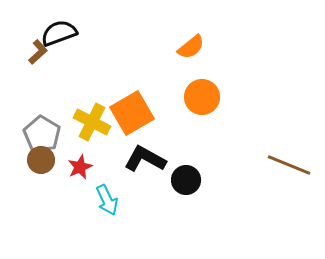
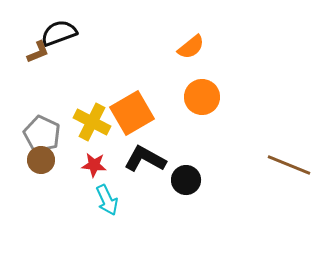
brown L-shape: rotated 20 degrees clockwise
gray pentagon: rotated 6 degrees counterclockwise
red star: moved 14 px right, 2 px up; rotated 30 degrees clockwise
